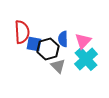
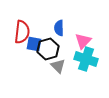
red semicircle: rotated 10 degrees clockwise
blue semicircle: moved 4 px left, 11 px up
cyan cross: rotated 30 degrees counterclockwise
